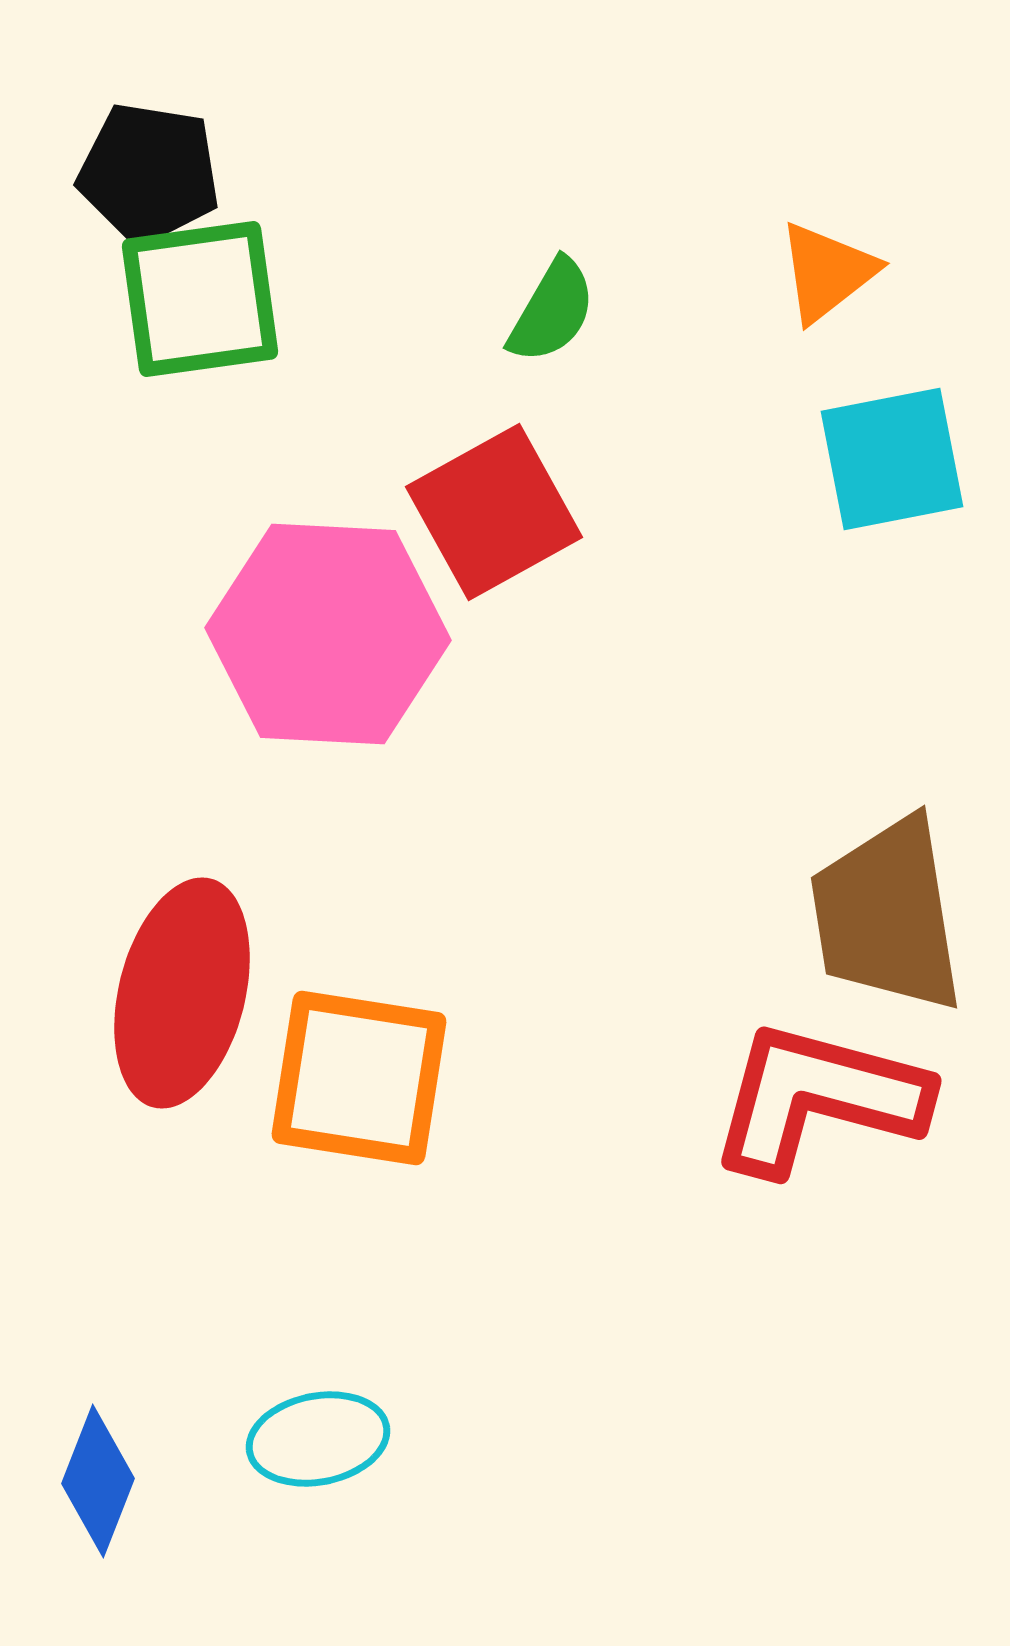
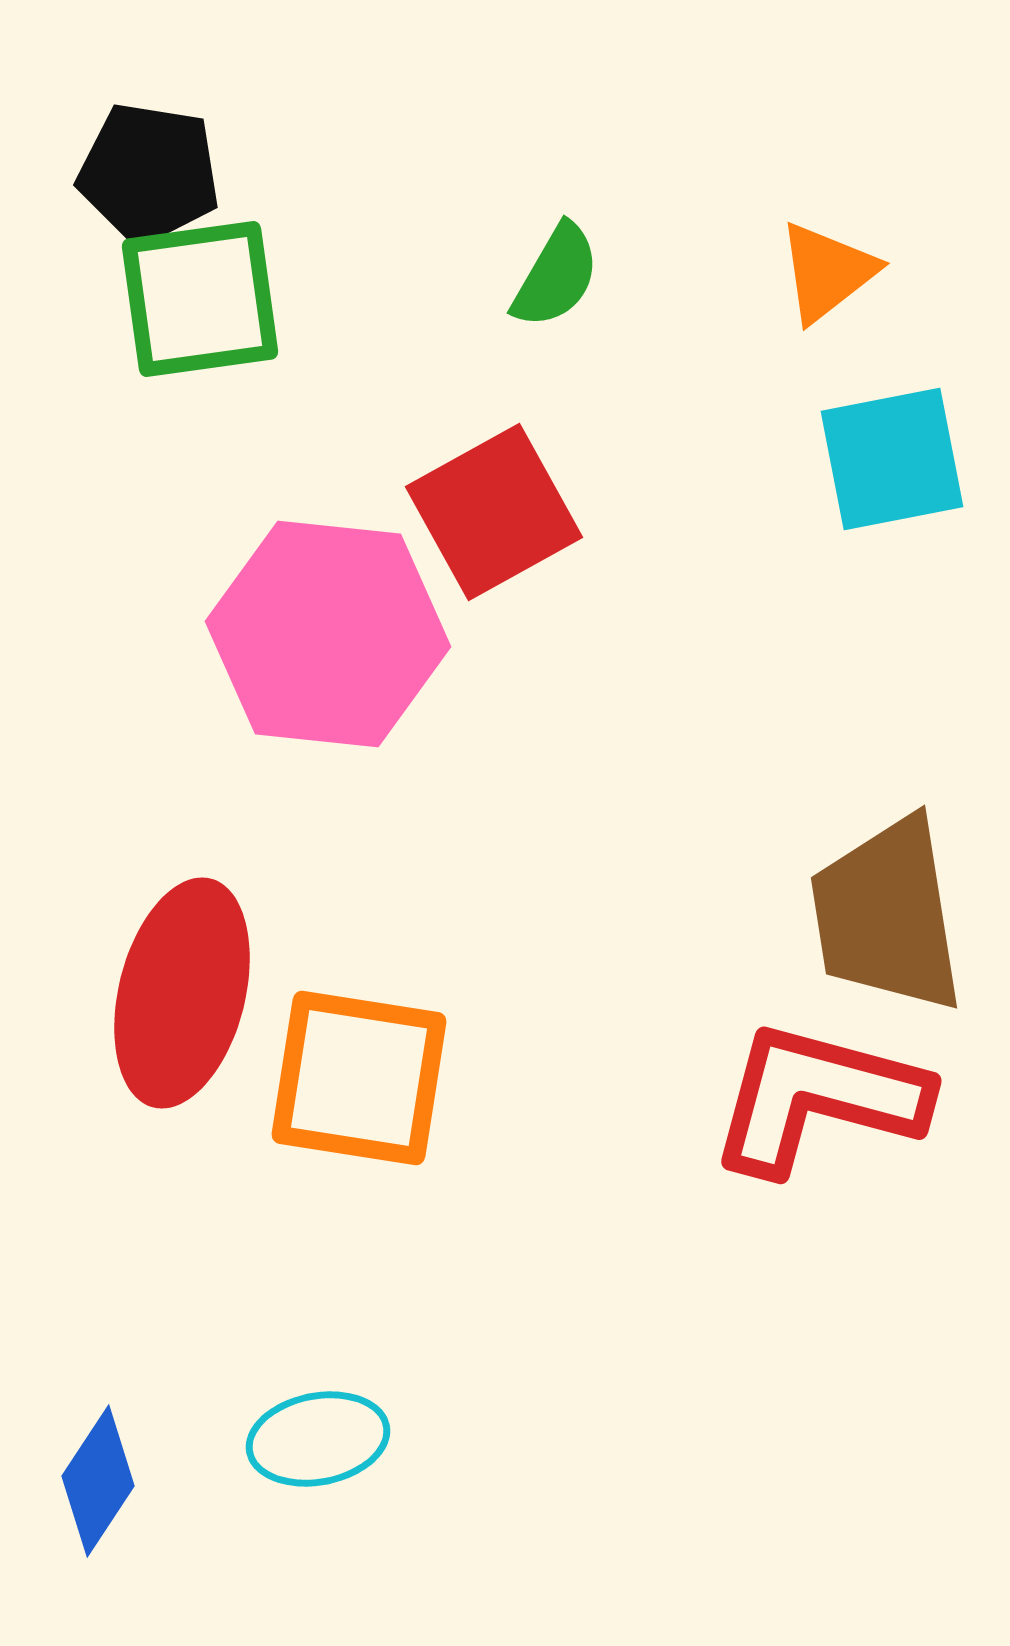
green semicircle: moved 4 px right, 35 px up
pink hexagon: rotated 3 degrees clockwise
blue diamond: rotated 12 degrees clockwise
